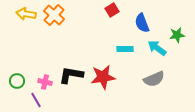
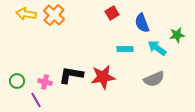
red square: moved 3 px down
